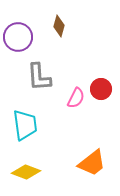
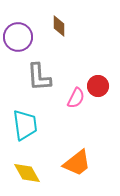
brown diamond: rotated 15 degrees counterclockwise
red circle: moved 3 px left, 3 px up
orange trapezoid: moved 15 px left
yellow diamond: moved 1 px right, 1 px down; rotated 40 degrees clockwise
